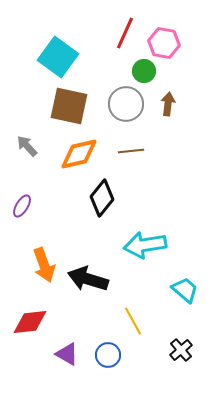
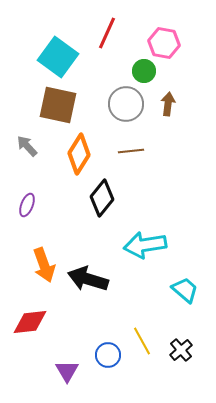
red line: moved 18 px left
brown square: moved 11 px left, 1 px up
orange diamond: rotated 45 degrees counterclockwise
purple ellipse: moved 5 px right, 1 px up; rotated 10 degrees counterclockwise
yellow line: moved 9 px right, 20 px down
purple triangle: moved 17 px down; rotated 30 degrees clockwise
